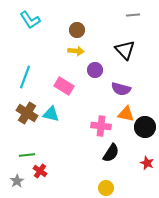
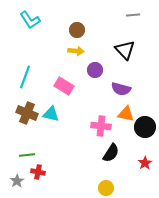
brown cross: rotated 10 degrees counterclockwise
red star: moved 2 px left; rotated 16 degrees clockwise
red cross: moved 2 px left, 1 px down; rotated 24 degrees counterclockwise
